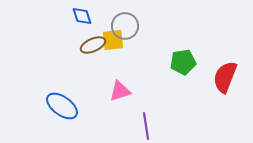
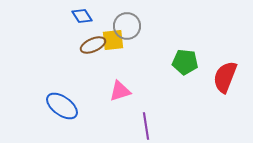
blue diamond: rotated 15 degrees counterclockwise
gray circle: moved 2 px right
green pentagon: moved 2 px right; rotated 15 degrees clockwise
